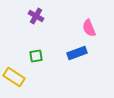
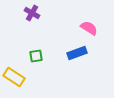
purple cross: moved 4 px left, 3 px up
pink semicircle: rotated 144 degrees clockwise
